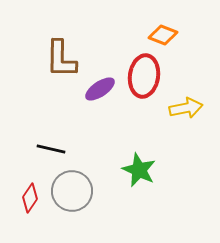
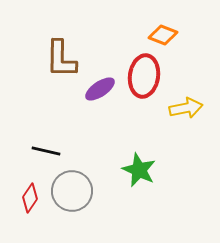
black line: moved 5 px left, 2 px down
